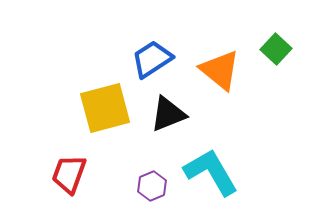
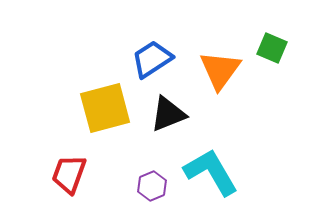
green square: moved 4 px left, 1 px up; rotated 20 degrees counterclockwise
orange triangle: rotated 27 degrees clockwise
